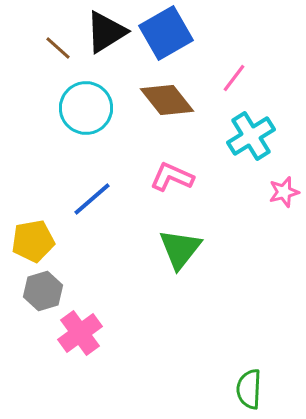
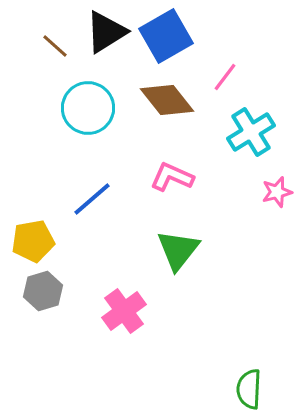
blue square: moved 3 px down
brown line: moved 3 px left, 2 px up
pink line: moved 9 px left, 1 px up
cyan circle: moved 2 px right
cyan cross: moved 4 px up
pink star: moved 7 px left
green triangle: moved 2 px left, 1 px down
pink cross: moved 44 px right, 22 px up
